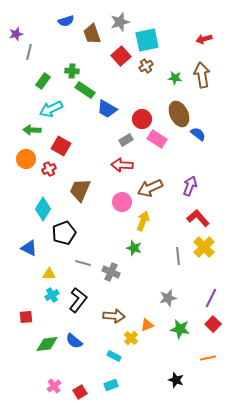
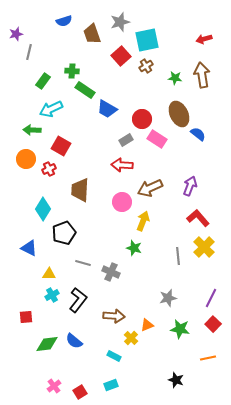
blue semicircle at (66, 21): moved 2 px left
brown trapezoid at (80, 190): rotated 20 degrees counterclockwise
